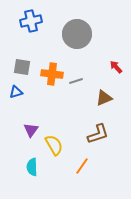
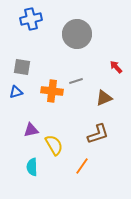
blue cross: moved 2 px up
orange cross: moved 17 px down
purple triangle: rotated 42 degrees clockwise
